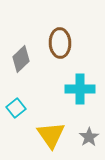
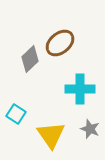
brown ellipse: rotated 52 degrees clockwise
gray diamond: moved 9 px right
cyan square: moved 6 px down; rotated 18 degrees counterclockwise
gray star: moved 1 px right, 8 px up; rotated 18 degrees counterclockwise
